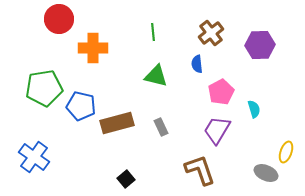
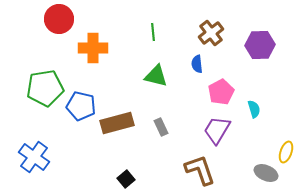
green pentagon: moved 1 px right
